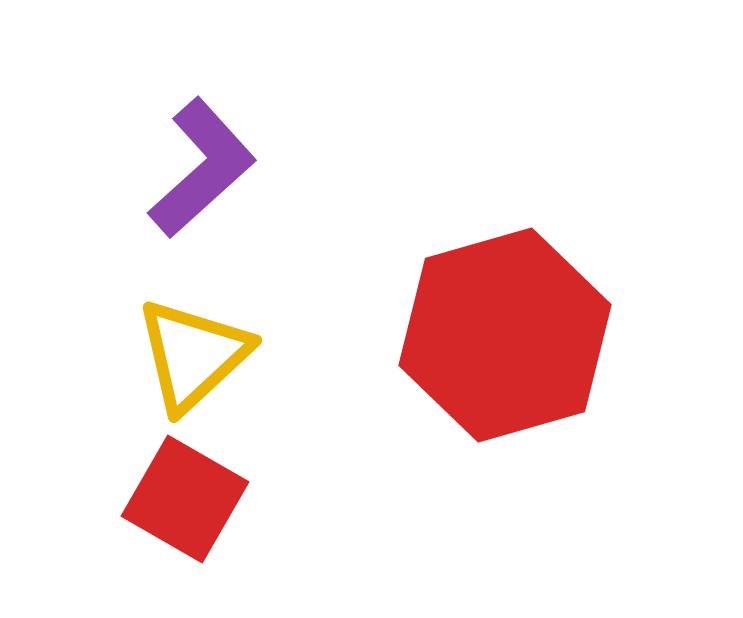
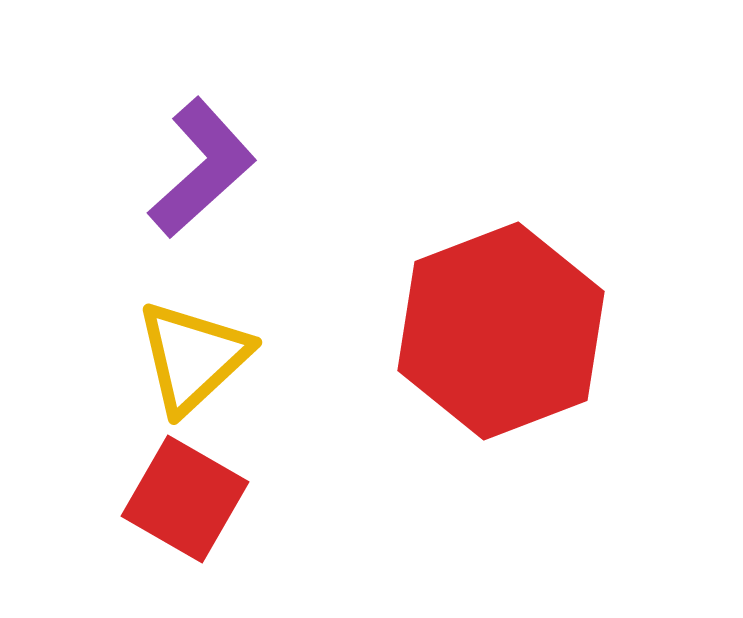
red hexagon: moved 4 px left, 4 px up; rotated 5 degrees counterclockwise
yellow triangle: moved 2 px down
